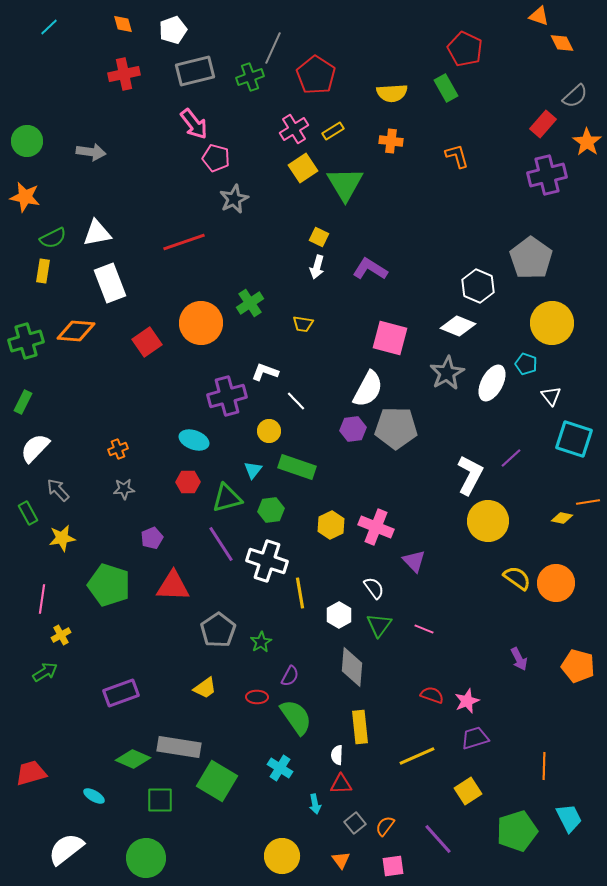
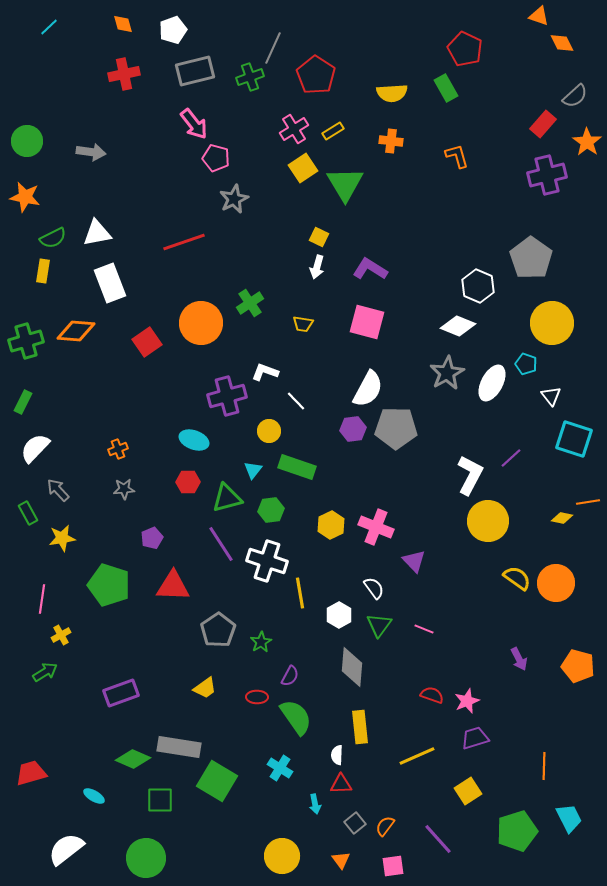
pink square at (390, 338): moved 23 px left, 16 px up
